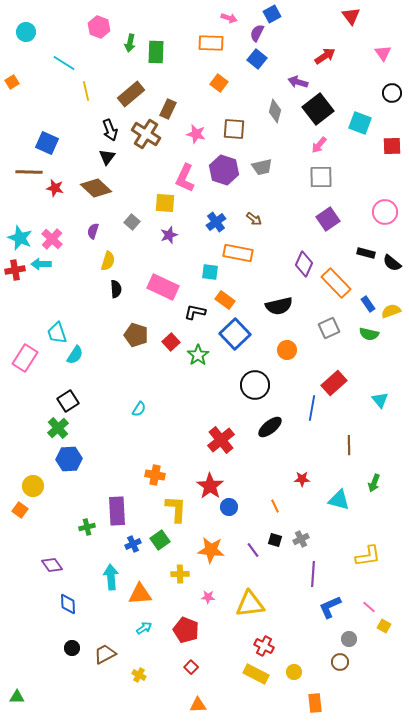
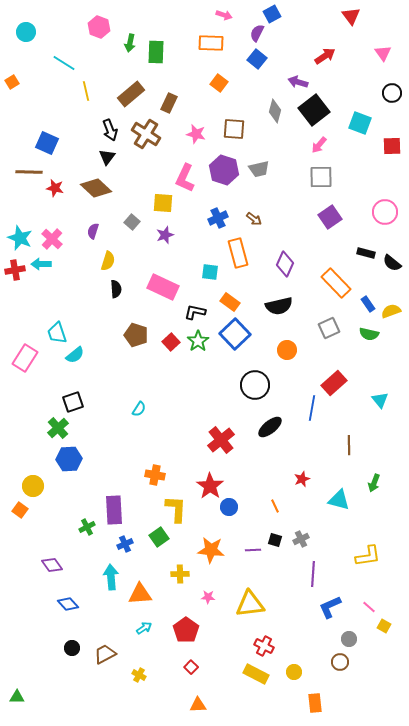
pink arrow at (229, 18): moved 5 px left, 3 px up
brown rectangle at (168, 109): moved 1 px right, 6 px up
black square at (318, 109): moved 4 px left, 1 px down
gray trapezoid at (262, 167): moved 3 px left, 2 px down
yellow square at (165, 203): moved 2 px left
purple square at (328, 219): moved 2 px right, 2 px up
blue cross at (216, 222): moved 2 px right, 4 px up; rotated 12 degrees clockwise
purple star at (169, 235): moved 4 px left
orange rectangle at (238, 253): rotated 64 degrees clockwise
purple diamond at (304, 264): moved 19 px left
orange rectangle at (225, 300): moved 5 px right, 2 px down
cyan semicircle at (75, 355): rotated 18 degrees clockwise
green star at (198, 355): moved 14 px up
black square at (68, 401): moved 5 px right, 1 px down; rotated 15 degrees clockwise
red star at (302, 479): rotated 21 degrees counterclockwise
purple rectangle at (117, 511): moved 3 px left, 1 px up
green cross at (87, 527): rotated 14 degrees counterclockwise
green square at (160, 540): moved 1 px left, 3 px up
blue cross at (133, 544): moved 8 px left
purple line at (253, 550): rotated 56 degrees counterclockwise
blue diamond at (68, 604): rotated 40 degrees counterclockwise
red pentagon at (186, 630): rotated 15 degrees clockwise
